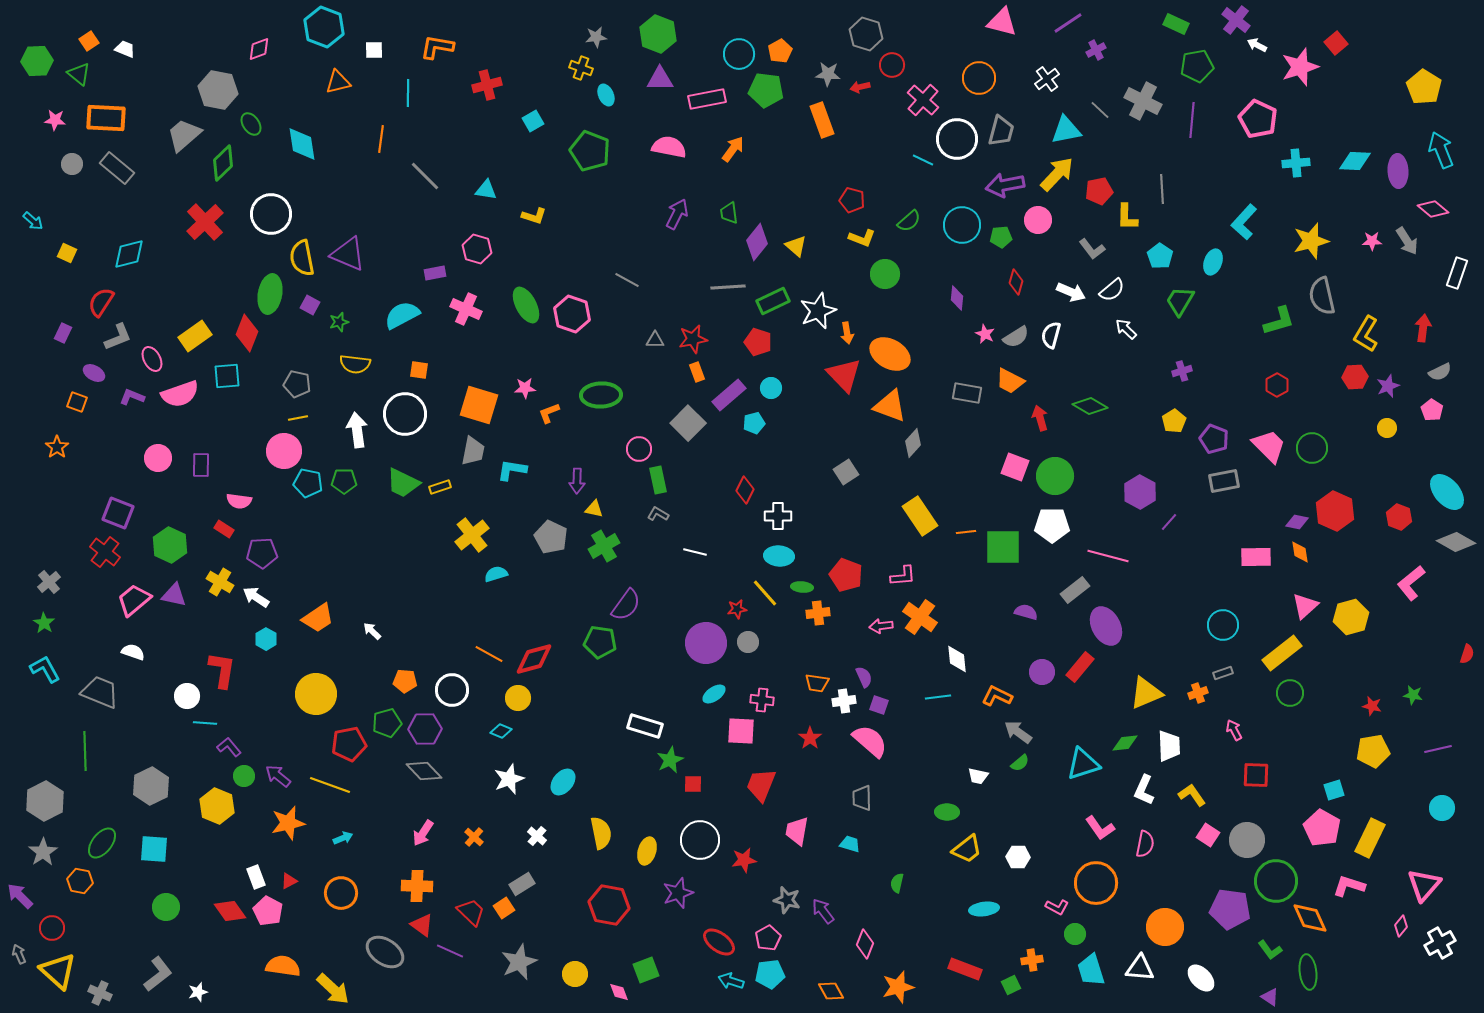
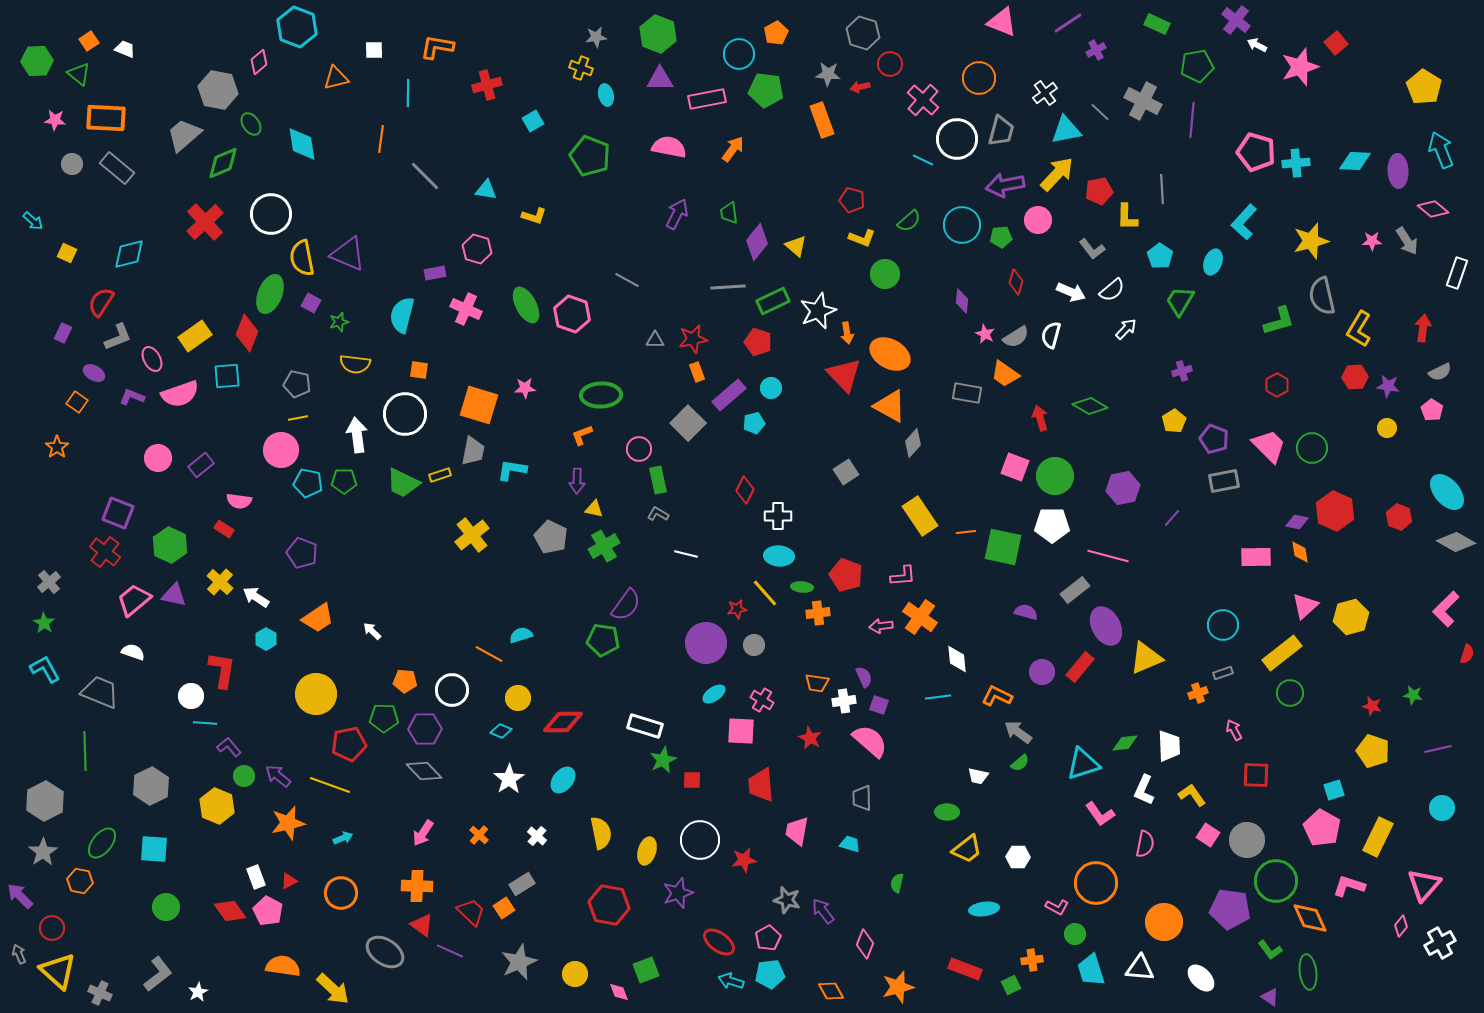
pink triangle at (1002, 22): rotated 8 degrees clockwise
green rectangle at (1176, 24): moved 19 px left
cyan hexagon at (324, 27): moved 27 px left
gray hexagon at (866, 34): moved 3 px left, 1 px up
pink diamond at (259, 49): moved 13 px down; rotated 20 degrees counterclockwise
orange pentagon at (780, 51): moved 4 px left, 18 px up
red circle at (892, 65): moved 2 px left, 1 px up
white cross at (1047, 79): moved 2 px left, 14 px down
orange triangle at (338, 82): moved 2 px left, 4 px up
cyan ellipse at (606, 95): rotated 10 degrees clockwise
gray line at (1100, 110): moved 2 px down
pink pentagon at (1258, 119): moved 2 px left, 33 px down; rotated 9 degrees counterclockwise
green pentagon at (590, 151): moved 5 px down
green diamond at (223, 163): rotated 21 degrees clockwise
green ellipse at (270, 294): rotated 12 degrees clockwise
purple diamond at (957, 298): moved 5 px right, 3 px down
purple square at (310, 305): moved 1 px right, 2 px up
cyan semicircle at (402, 315): rotated 48 degrees counterclockwise
white arrow at (1126, 329): rotated 90 degrees clockwise
yellow L-shape at (1366, 334): moved 7 px left, 5 px up
orange trapezoid at (1010, 381): moved 5 px left, 7 px up; rotated 8 degrees clockwise
purple star at (1388, 386): rotated 30 degrees clockwise
orange square at (77, 402): rotated 15 degrees clockwise
orange triangle at (890, 406): rotated 9 degrees clockwise
orange L-shape at (549, 413): moved 33 px right, 22 px down
white arrow at (357, 430): moved 5 px down
pink circle at (284, 451): moved 3 px left, 1 px up
purple rectangle at (201, 465): rotated 50 degrees clockwise
yellow rectangle at (440, 487): moved 12 px up
purple hexagon at (1140, 492): moved 17 px left, 4 px up; rotated 20 degrees clockwise
purple line at (1169, 522): moved 3 px right, 4 px up
green square at (1003, 547): rotated 12 degrees clockwise
white line at (695, 552): moved 9 px left, 2 px down
purple pentagon at (262, 553): moved 40 px right; rotated 24 degrees clockwise
cyan semicircle at (496, 574): moved 25 px right, 61 px down
yellow cross at (220, 582): rotated 12 degrees clockwise
pink L-shape at (1411, 583): moved 35 px right, 26 px down; rotated 6 degrees counterclockwise
green pentagon at (600, 642): moved 3 px right, 2 px up
gray circle at (748, 642): moved 6 px right, 3 px down
red diamond at (534, 659): moved 29 px right, 63 px down; rotated 15 degrees clockwise
yellow triangle at (1146, 693): moved 35 px up
white circle at (187, 696): moved 4 px right
pink cross at (762, 700): rotated 25 degrees clockwise
green pentagon at (387, 723): moved 3 px left, 5 px up; rotated 16 degrees clockwise
red star at (810, 738): rotated 10 degrees counterclockwise
yellow pentagon at (1373, 751): rotated 28 degrees clockwise
green star at (670, 760): moved 7 px left
white star at (509, 779): rotated 12 degrees counterclockwise
cyan ellipse at (563, 782): moved 2 px up
red square at (693, 784): moved 1 px left, 4 px up
red trapezoid at (761, 785): rotated 27 degrees counterclockwise
pink L-shape at (1100, 828): moved 14 px up
orange cross at (474, 837): moved 5 px right, 2 px up
yellow rectangle at (1370, 838): moved 8 px right, 1 px up
orange circle at (1165, 927): moved 1 px left, 5 px up
white star at (198, 992): rotated 12 degrees counterclockwise
